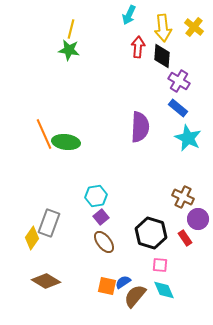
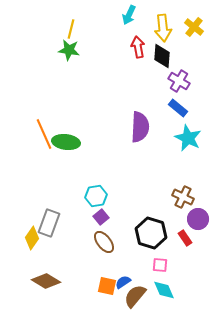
red arrow: rotated 15 degrees counterclockwise
